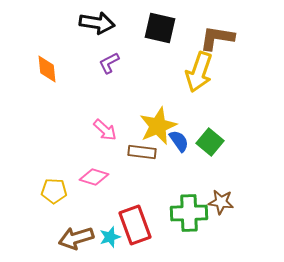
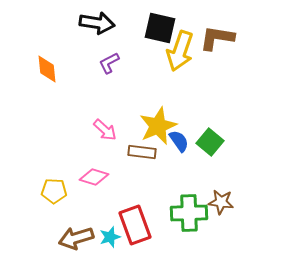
yellow arrow: moved 19 px left, 21 px up
